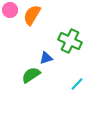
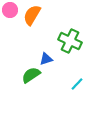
blue triangle: moved 1 px down
